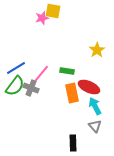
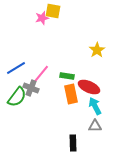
green rectangle: moved 5 px down
green semicircle: moved 2 px right, 11 px down
orange rectangle: moved 1 px left, 1 px down
gray triangle: rotated 48 degrees counterclockwise
